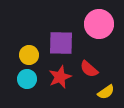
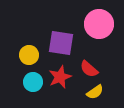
purple square: rotated 8 degrees clockwise
cyan circle: moved 6 px right, 3 px down
yellow semicircle: moved 11 px left
